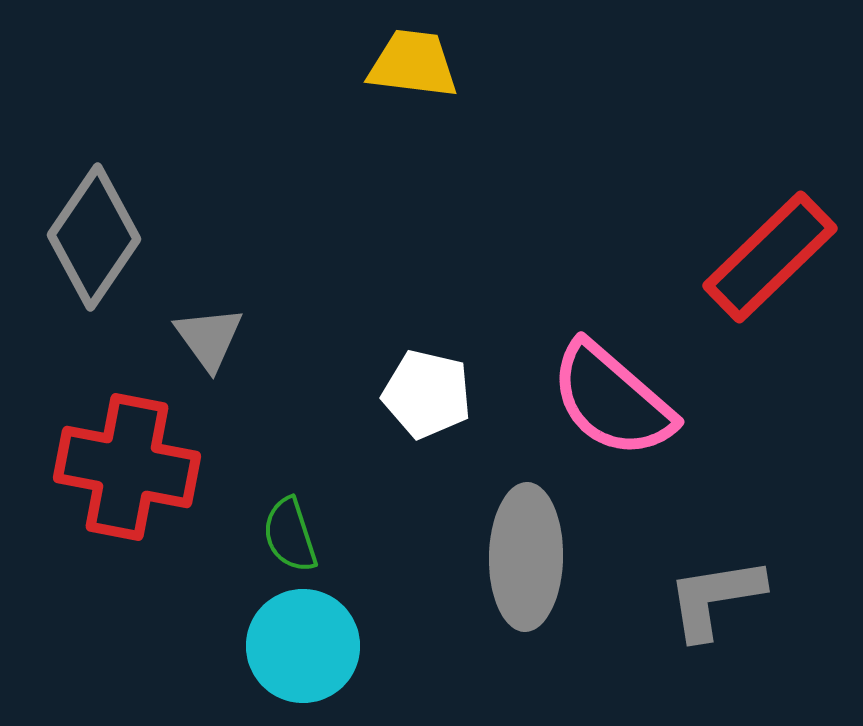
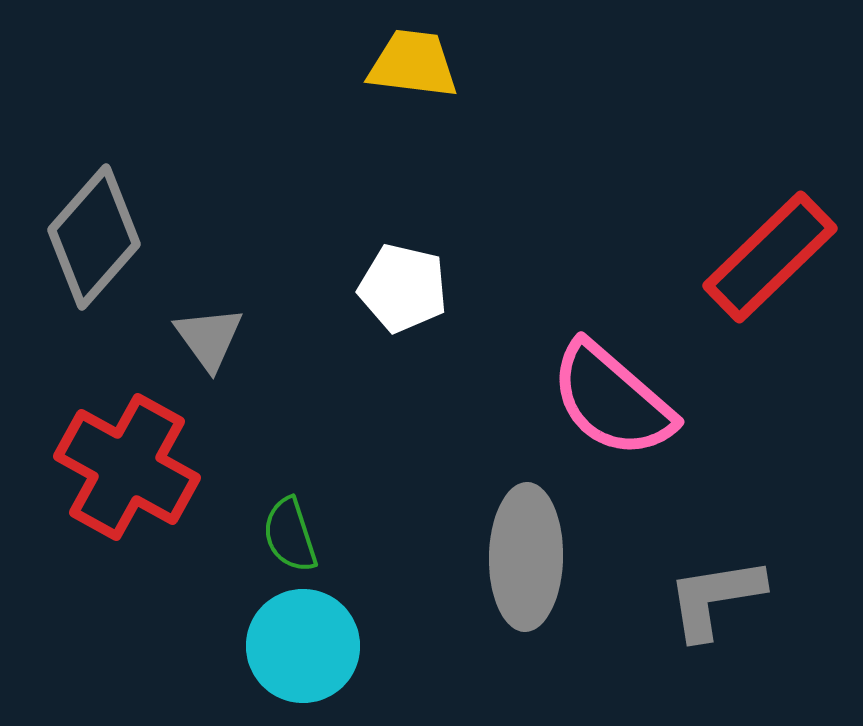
gray diamond: rotated 7 degrees clockwise
white pentagon: moved 24 px left, 106 px up
red cross: rotated 18 degrees clockwise
